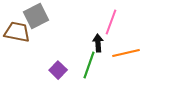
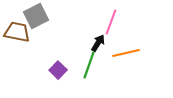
black arrow: rotated 36 degrees clockwise
